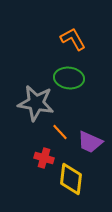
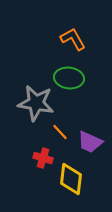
red cross: moved 1 px left
